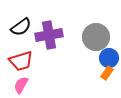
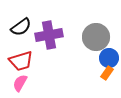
pink semicircle: moved 1 px left, 2 px up
